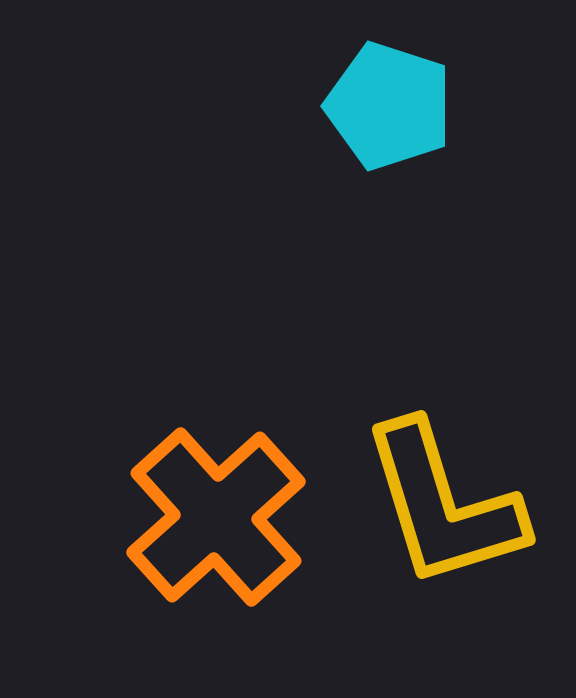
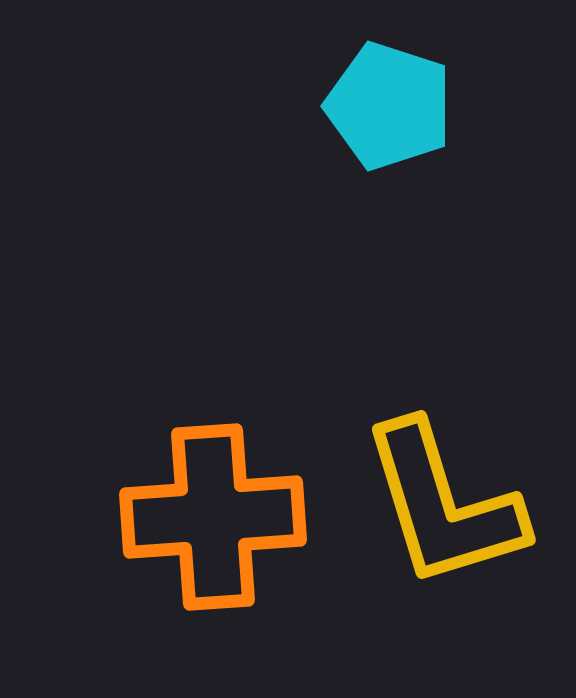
orange cross: moved 3 px left; rotated 38 degrees clockwise
